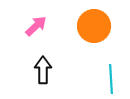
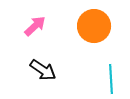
pink arrow: moved 1 px left
black arrow: rotated 124 degrees clockwise
